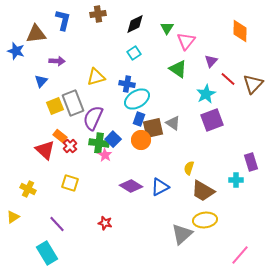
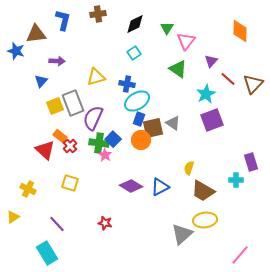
cyan ellipse at (137, 99): moved 2 px down
